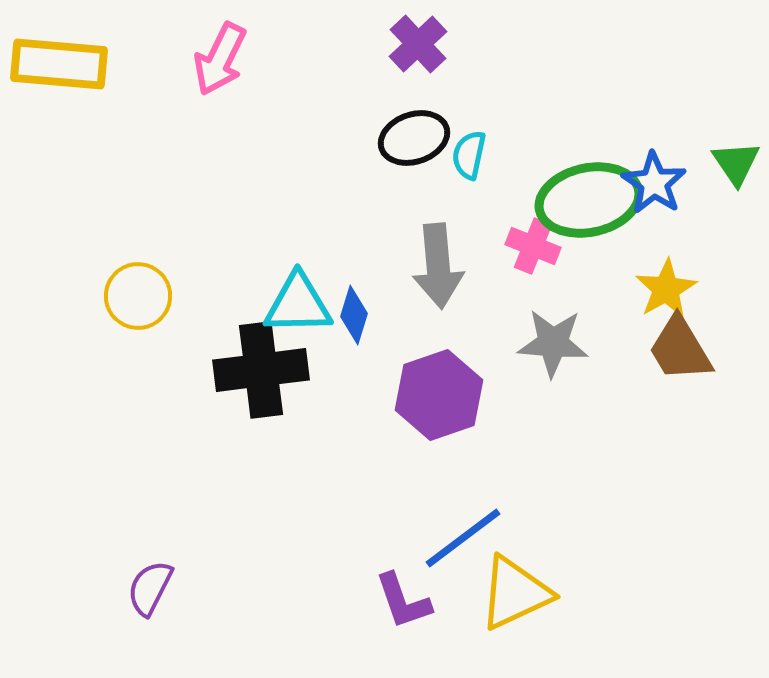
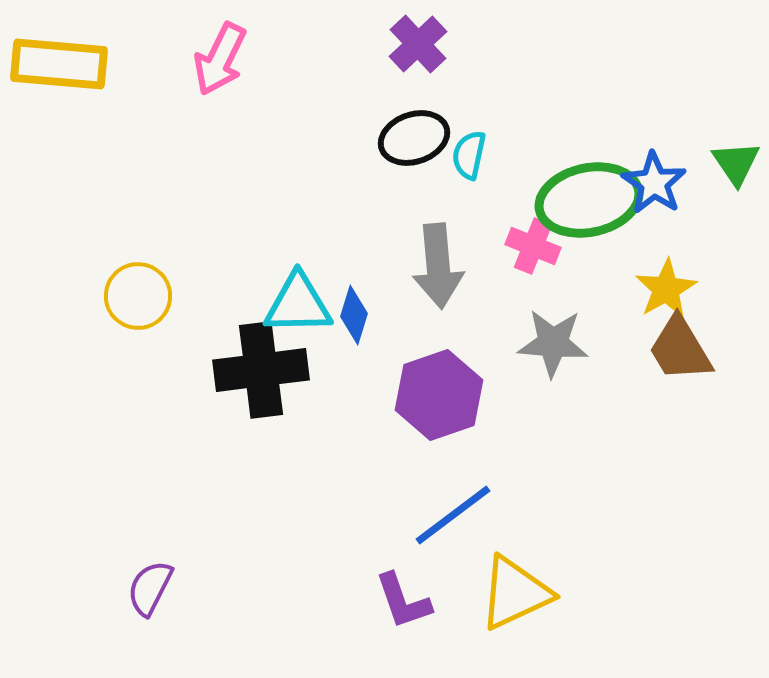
blue line: moved 10 px left, 23 px up
